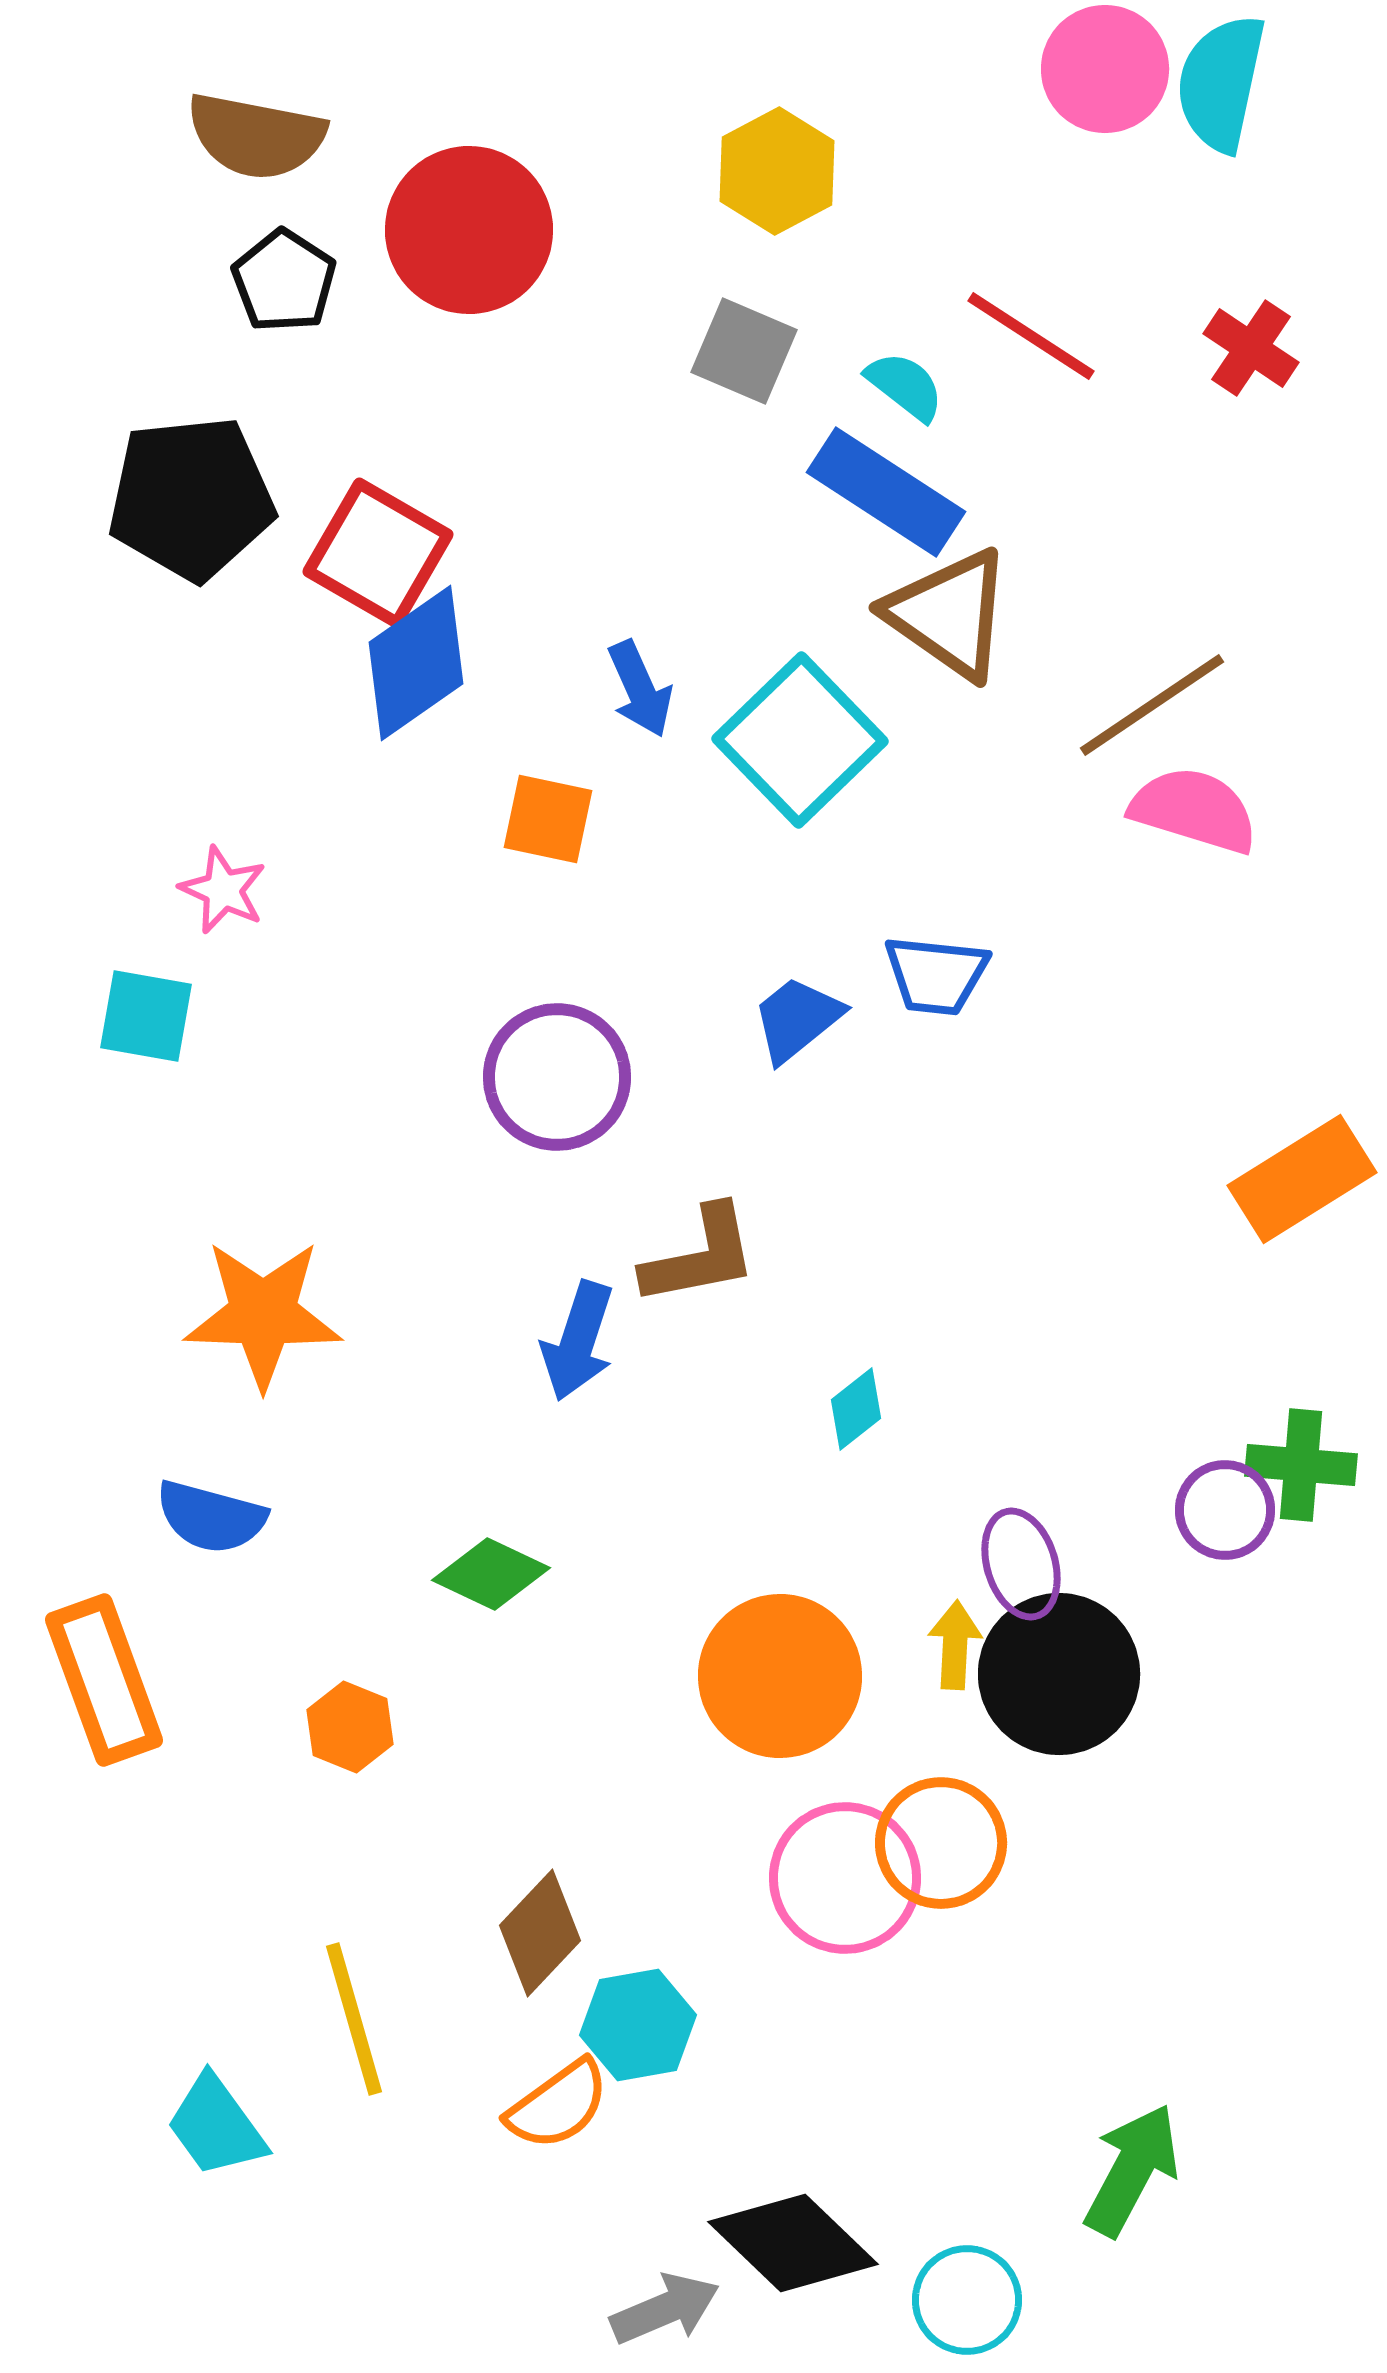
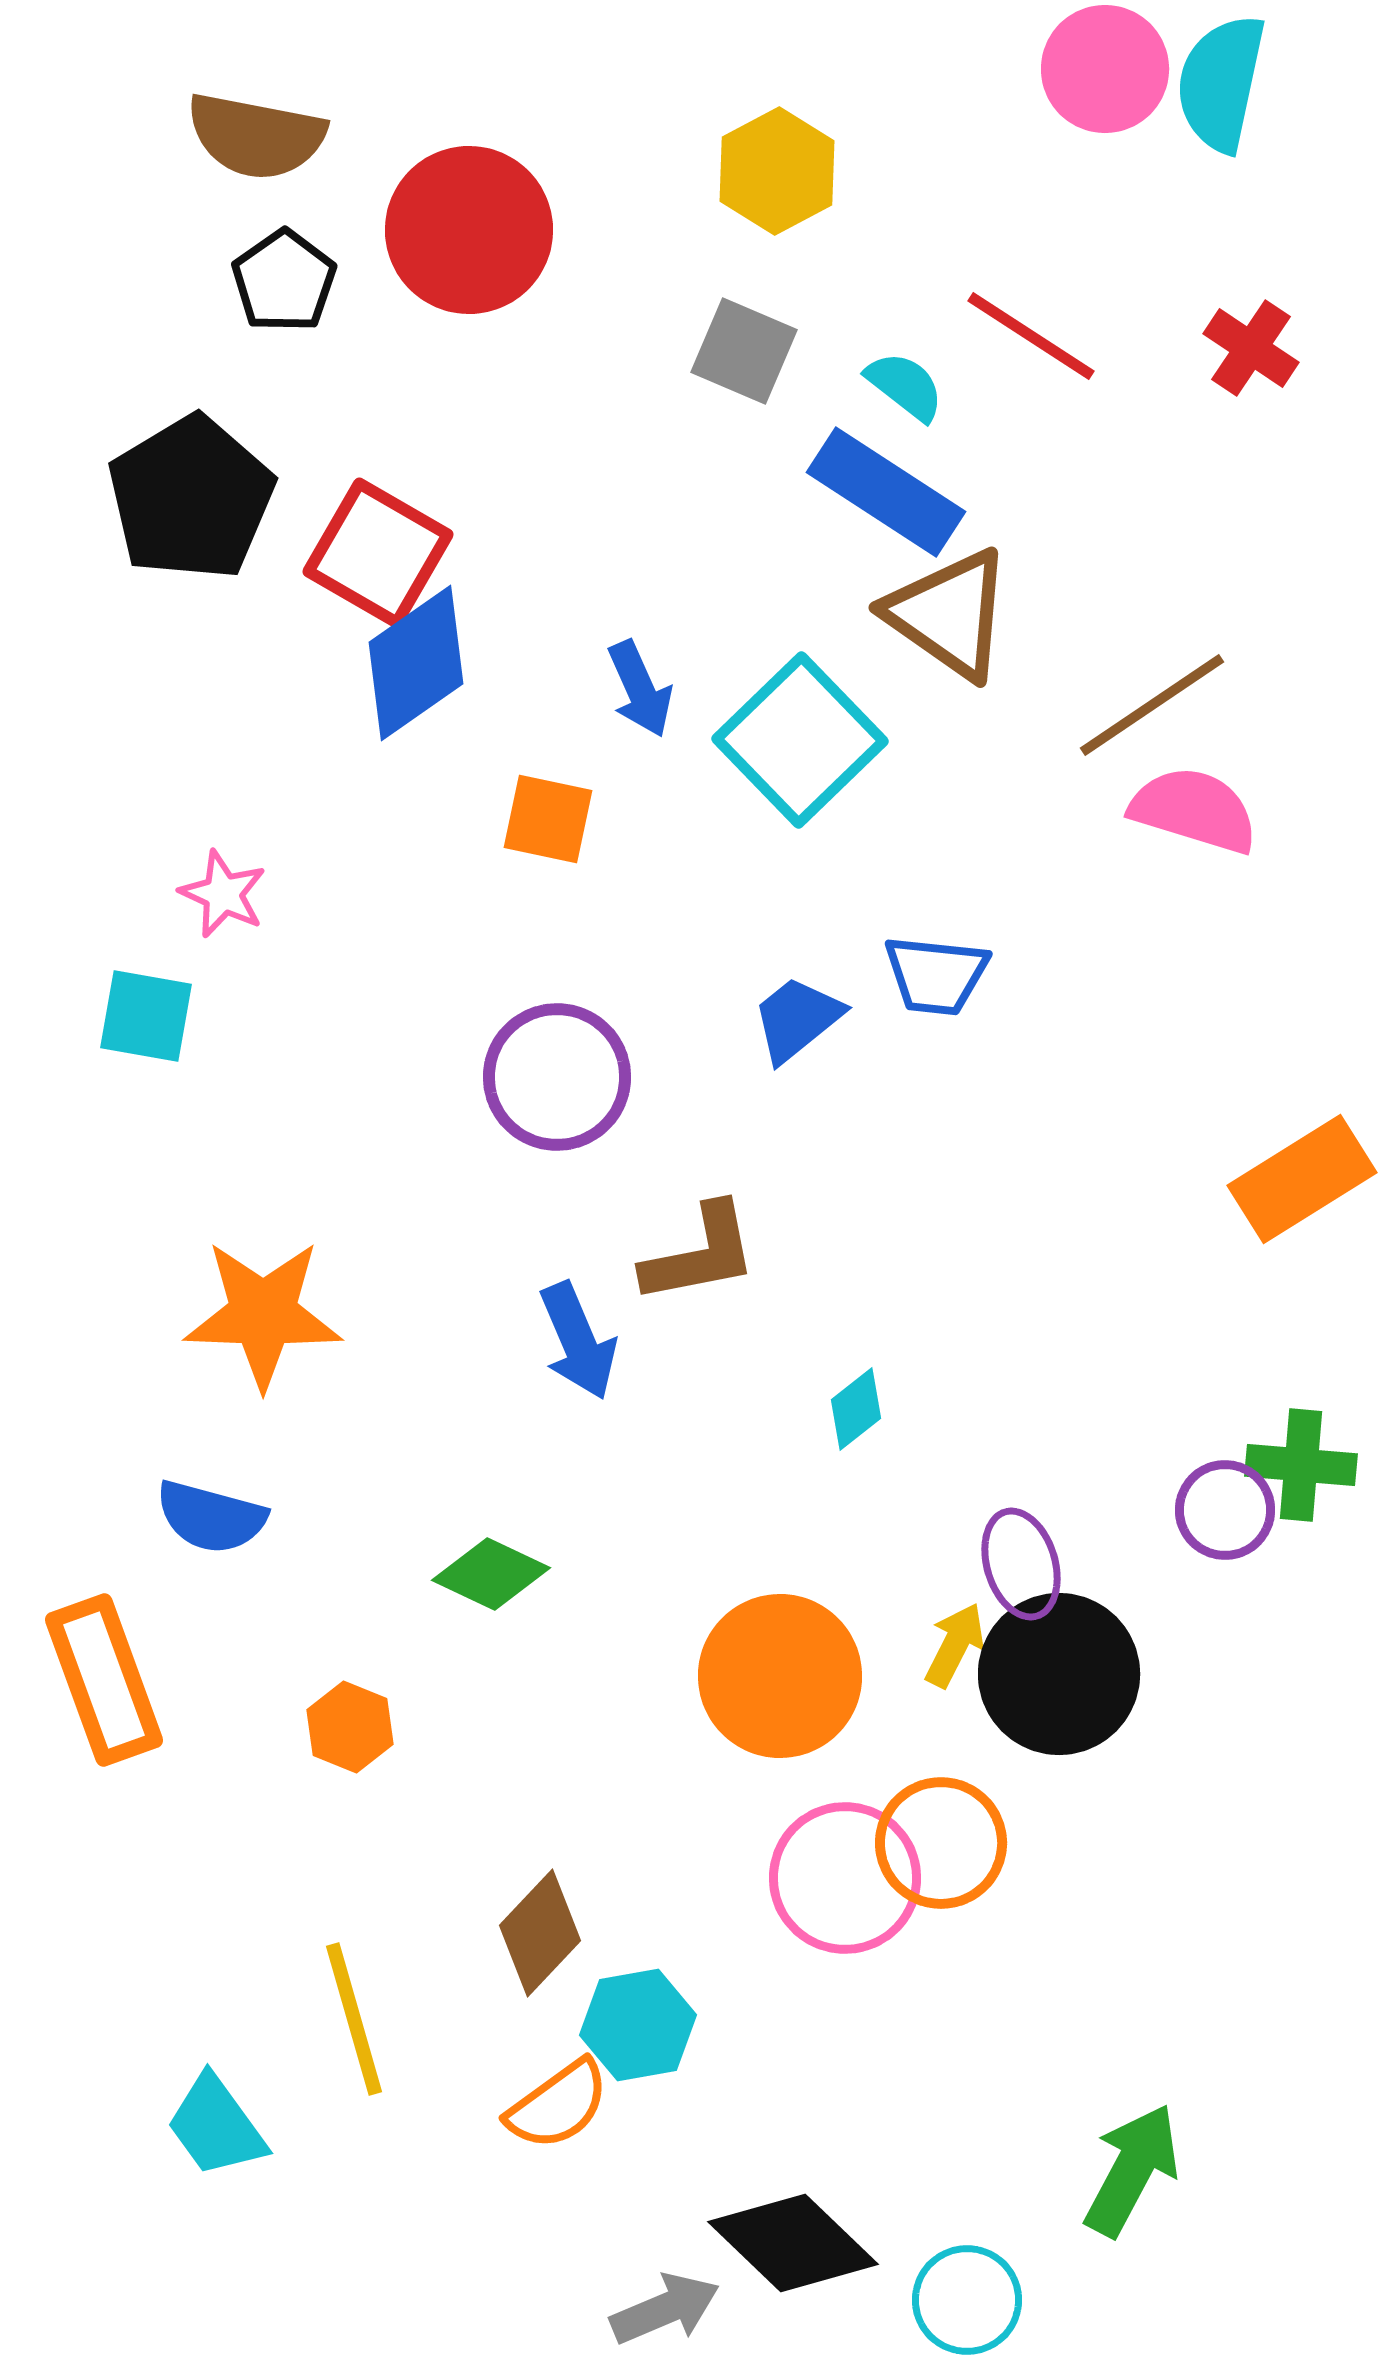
black pentagon at (284, 281): rotated 4 degrees clockwise
black pentagon at (191, 498): rotated 25 degrees counterclockwise
pink star at (223, 890): moved 4 px down
brown L-shape at (700, 1256): moved 2 px up
blue arrow at (578, 1341): rotated 41 degrees counterclockwise
yellow arrow at (955, 1645): rotated 24 degrees clockwise
